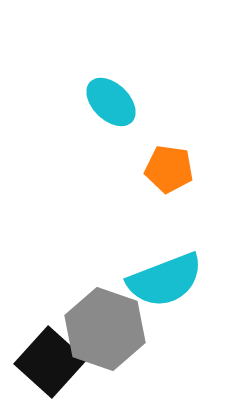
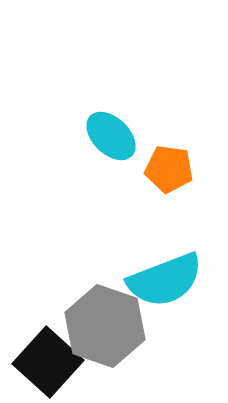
cyan ellipse: moved 34 px down
gray hexagon: moved 3 px up
black square: moved 2 px left
